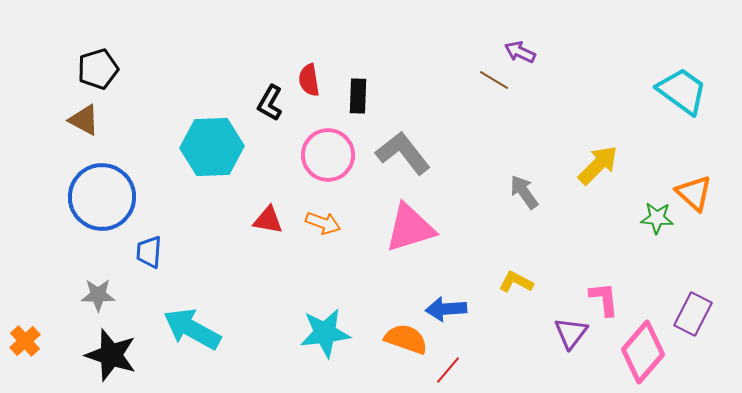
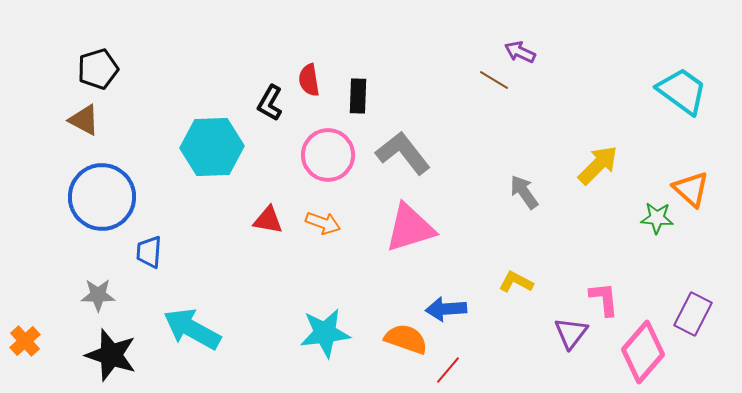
orange triangle: moved 3 px left, 4 px up
